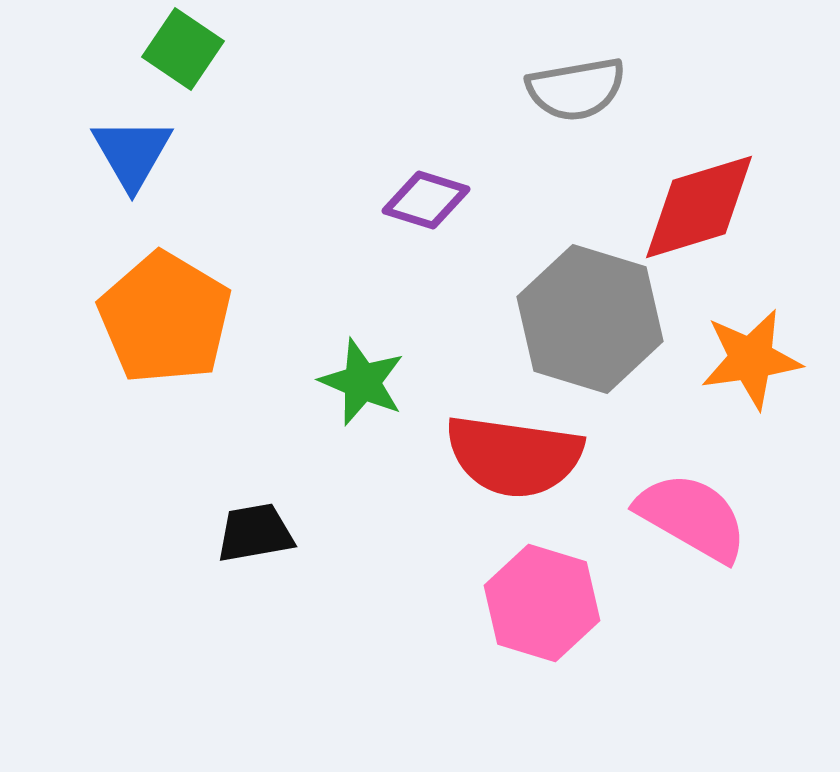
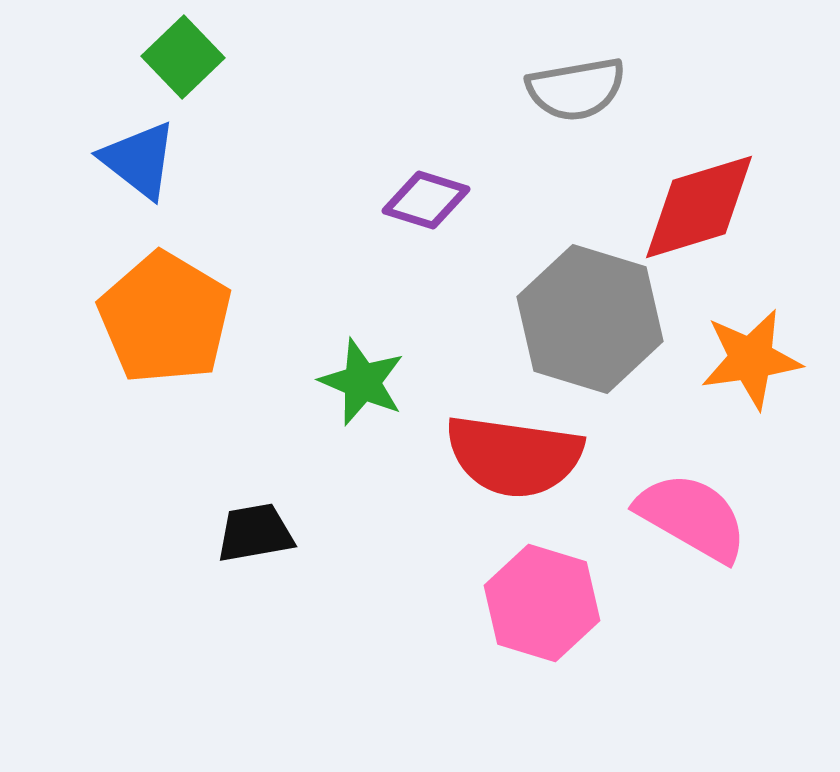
green square: moved 8 px down; rotated 12 degrees clockwise
blue triangle: moved 7 px right, 7 px down; rotated 22 degrees counterclockwise
